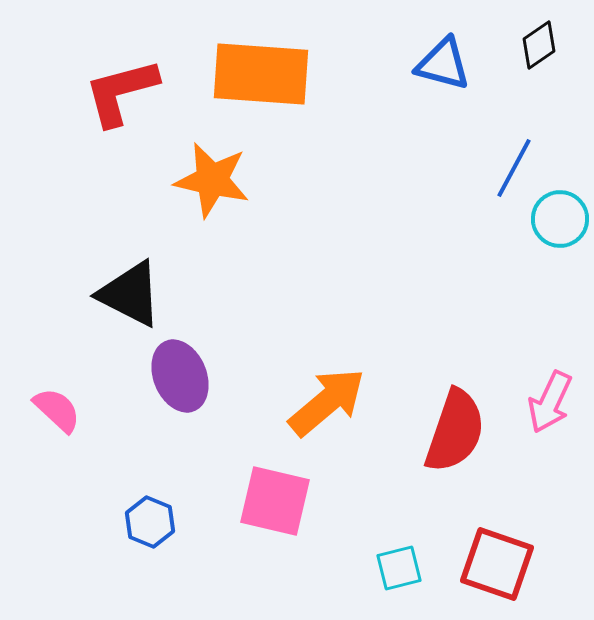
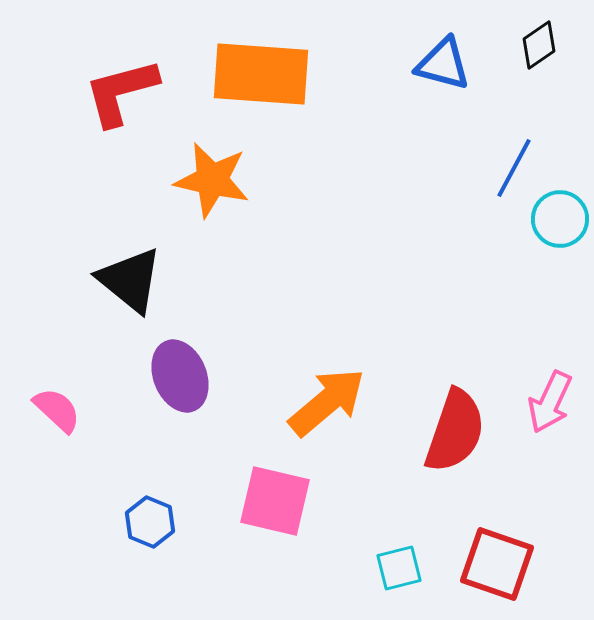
black triangle: moved 14 px up; rotated 12 degrees clockwise
